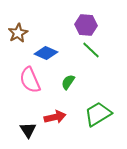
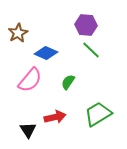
pink semicircle: rotated 116 degrees counterclockwise
